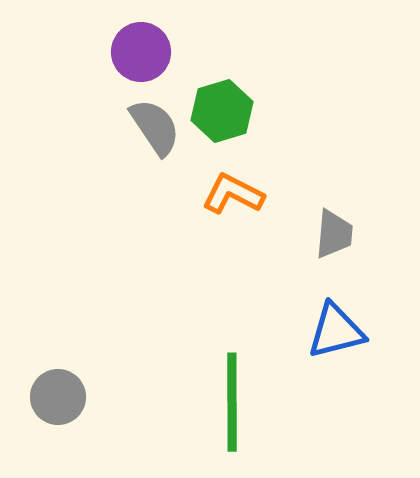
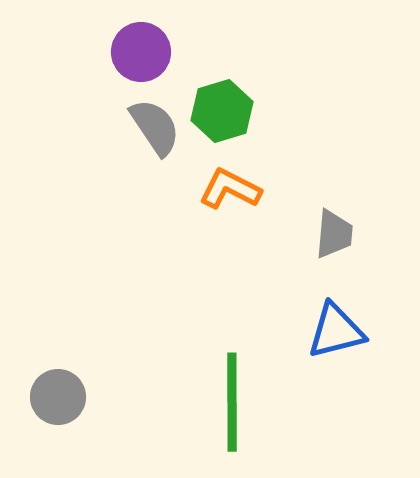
orange L-shape: moved 3 px left, 5 px up
